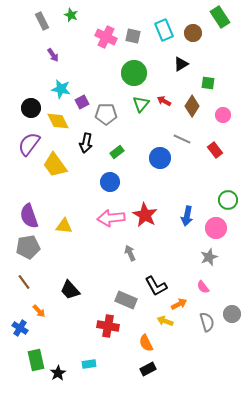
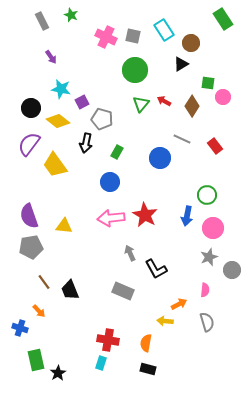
green rectangle at (220, 17): moved 3 px right, 2 px down
cyan rectangle at (164, 30): rotated 10 degrees counterclockwise
brown circle at (193, 33): moved 2 px left, 10 px down
purple arrow at (53, 55): moved 2 px left, 2 px down
green circle at (134, 73): moved 1 px right, 3 px up
gray pentagon at (106, 114): moved 4 px left, 5 px down; rotated 15 degrees clockwise
pink circle at (223, 115): moved 18 px up
yellow diamond at (58, 121): rotated 25 degrees counterclockwise
red rectangle at (215, 150): moved 4 px up
green rectangle at (117, 152): rotated 24 degrees counterclockwise
green circle at (228, 200): moved 21 px left, 5 px up
pink circle at (216, 228): moved 3 px left
gray pentagon at (28, 247): moved 3 px right
brown line at (24, 282): moved 20 px right
black L-shape at (156, 286): moved 17 px up
pink semicircle at (203, 287): moved 2 px right, 3 px down; rotated 136 degrees counterclockwise
black trapezoid at (70, 290): rotated 20 degrees clockwise
gray rectangle at (126, 300): moved 3 px left, 9 px up
gray circle at (232, 314): moved 44 px up
yellow arrow at (165, 321): rotated 14 degrees counterclockwise
red cross at (108, 326): moved 14 px down
blue cross at (20, 328): rotated 14 degrees counterclockwise
orange semicircle at (146, 343): rotated 36 degrees clockwise
cyan rectangle at (89, 364): moved 12 px right, 1 px up; rotated 64 degrees counterclockwise
black rectangle at (148, 369): rotated 42 degrees clockwise
